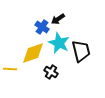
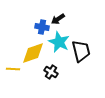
blue cross: rotated 24 degrees counterclockwise
cyan star: moved 1 px up
yellow line: moved 3 px right
